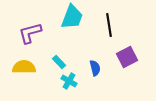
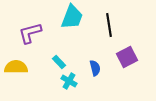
yellow semicircle: moved 8 px left
